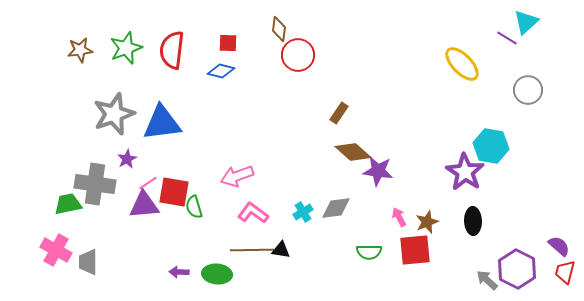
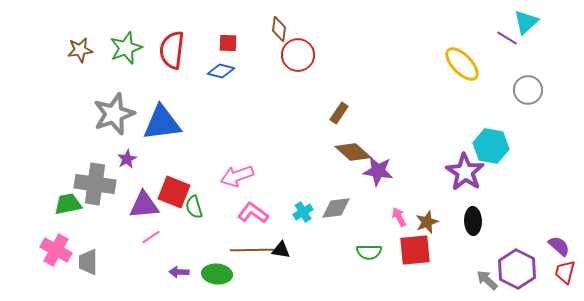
pink line at (148, 183): moved 3 px right, 54 px down
red square at (174, 192): rotated 12 degrees clockwise
